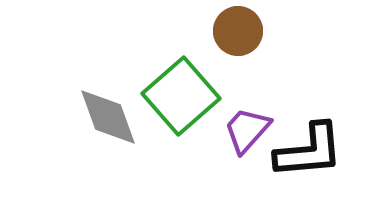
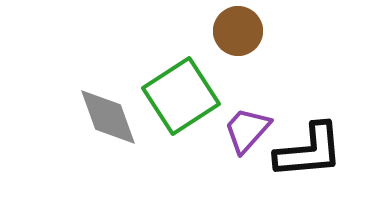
green square: rotated 8 degrees clockwise
